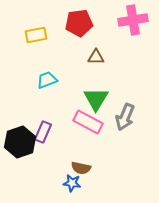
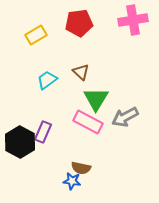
yellow rectangle: rotated 20 degrees counterclockwise
brown triangle: moved 15 px left, 15 px down; rotated 42 degrees clockwise
cyan trapezoid: rotated 15 degrees counterclockwise
gray arrow: rotated 40 degrees clockwise
black hexagon: rotated 12 degrees counterclockwise
blue star: moved 2 px up
